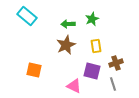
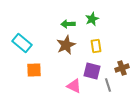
cyan rectangle: moved 5 px left, 27 px down
brown cross: moved 6 px right, 5 px down
orange square: rotated 14 degrees counterclockwise
gray line: moved 5 px left, 1 px down
